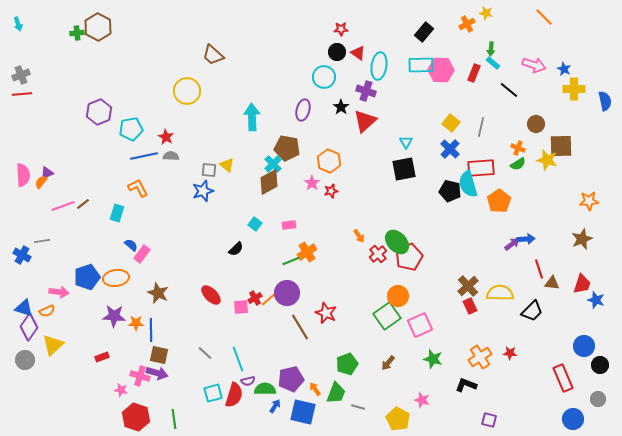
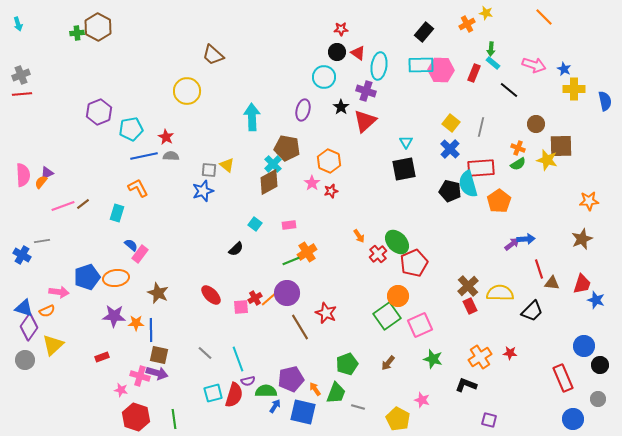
pink rectangle at (142, 254): moved 2 px left
red pentagon at (409, 257): moved 5 px right, 6 px down
green semicircle at (265, 389): moved 1 px right, 2 px down
